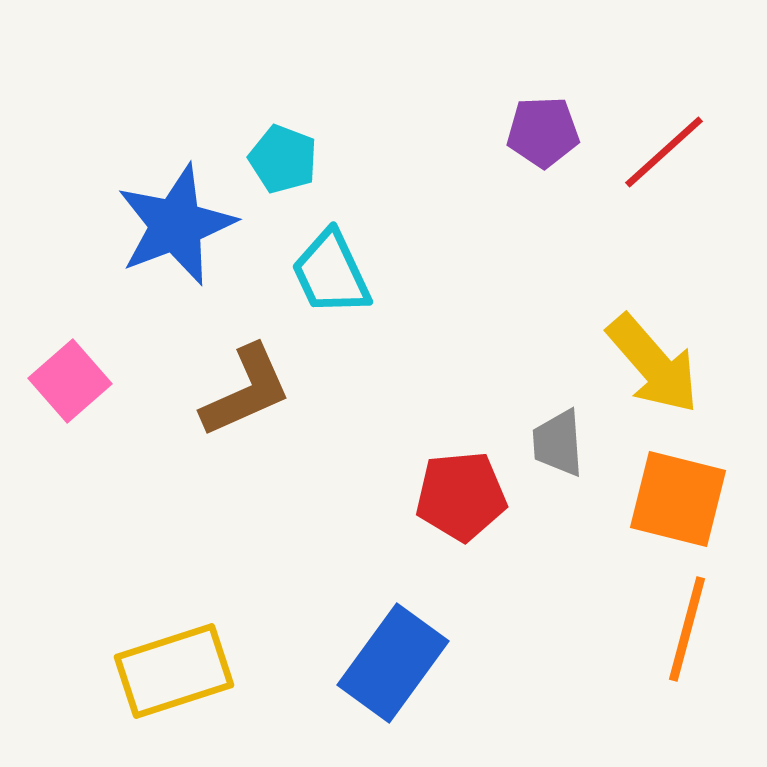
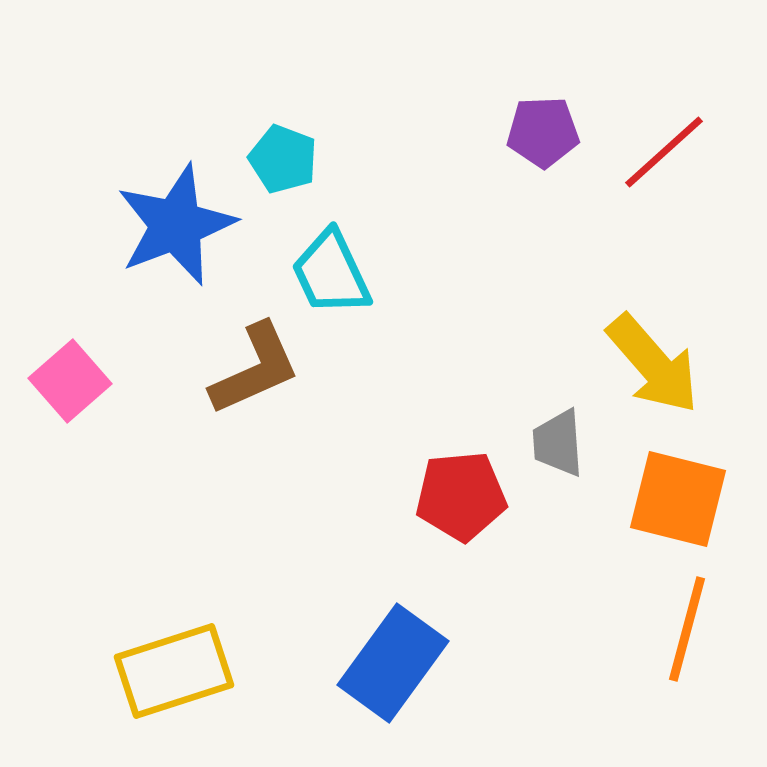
brown L-shape: moved 9 px right, 22 px up
